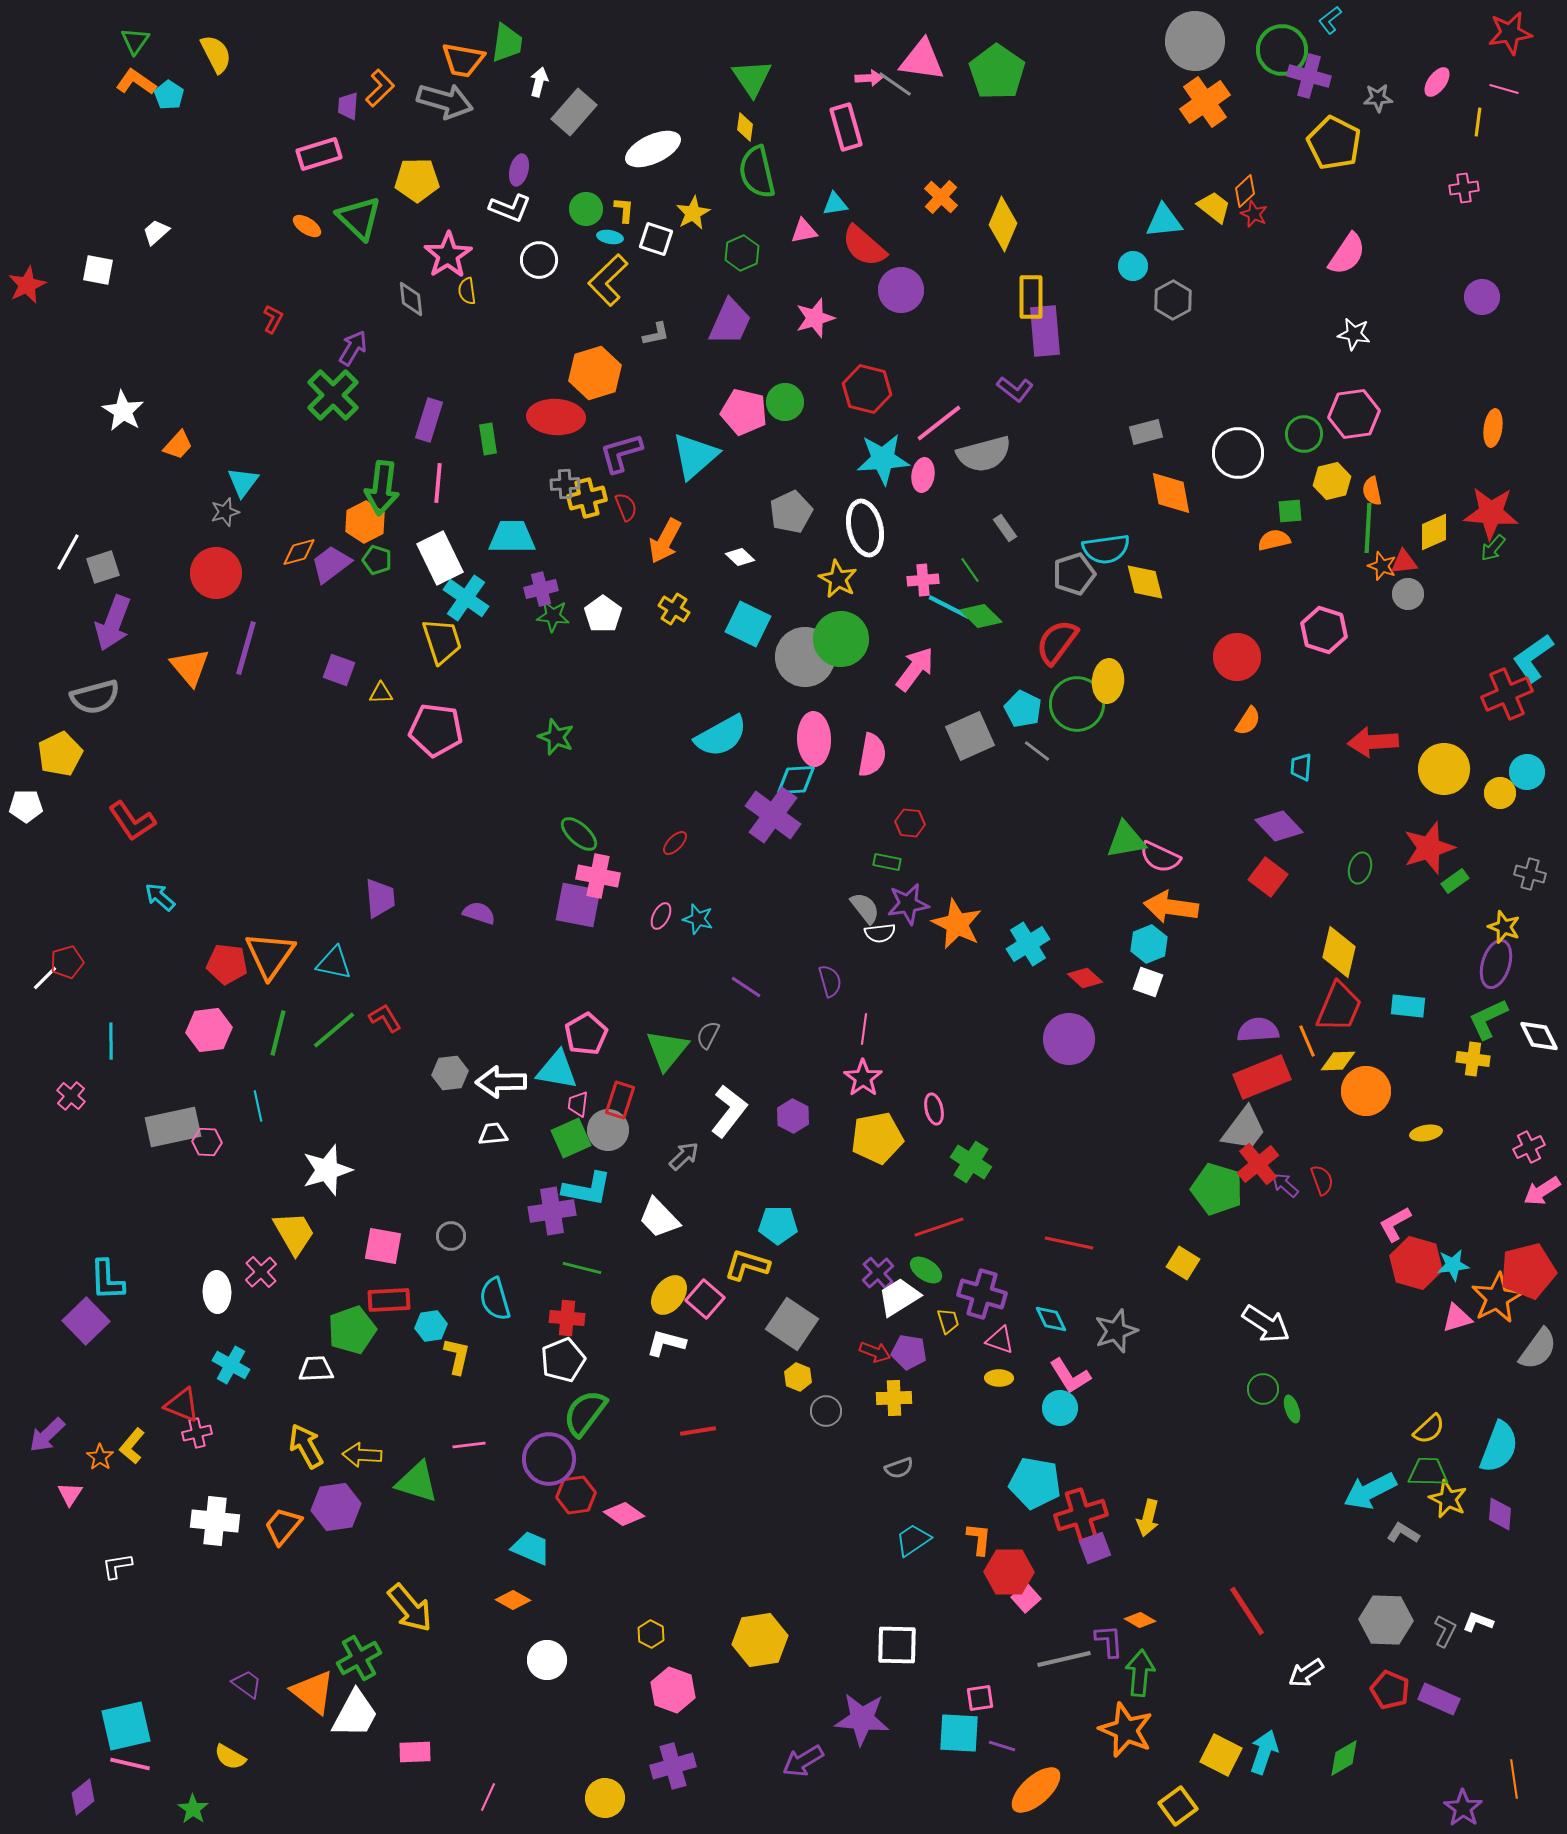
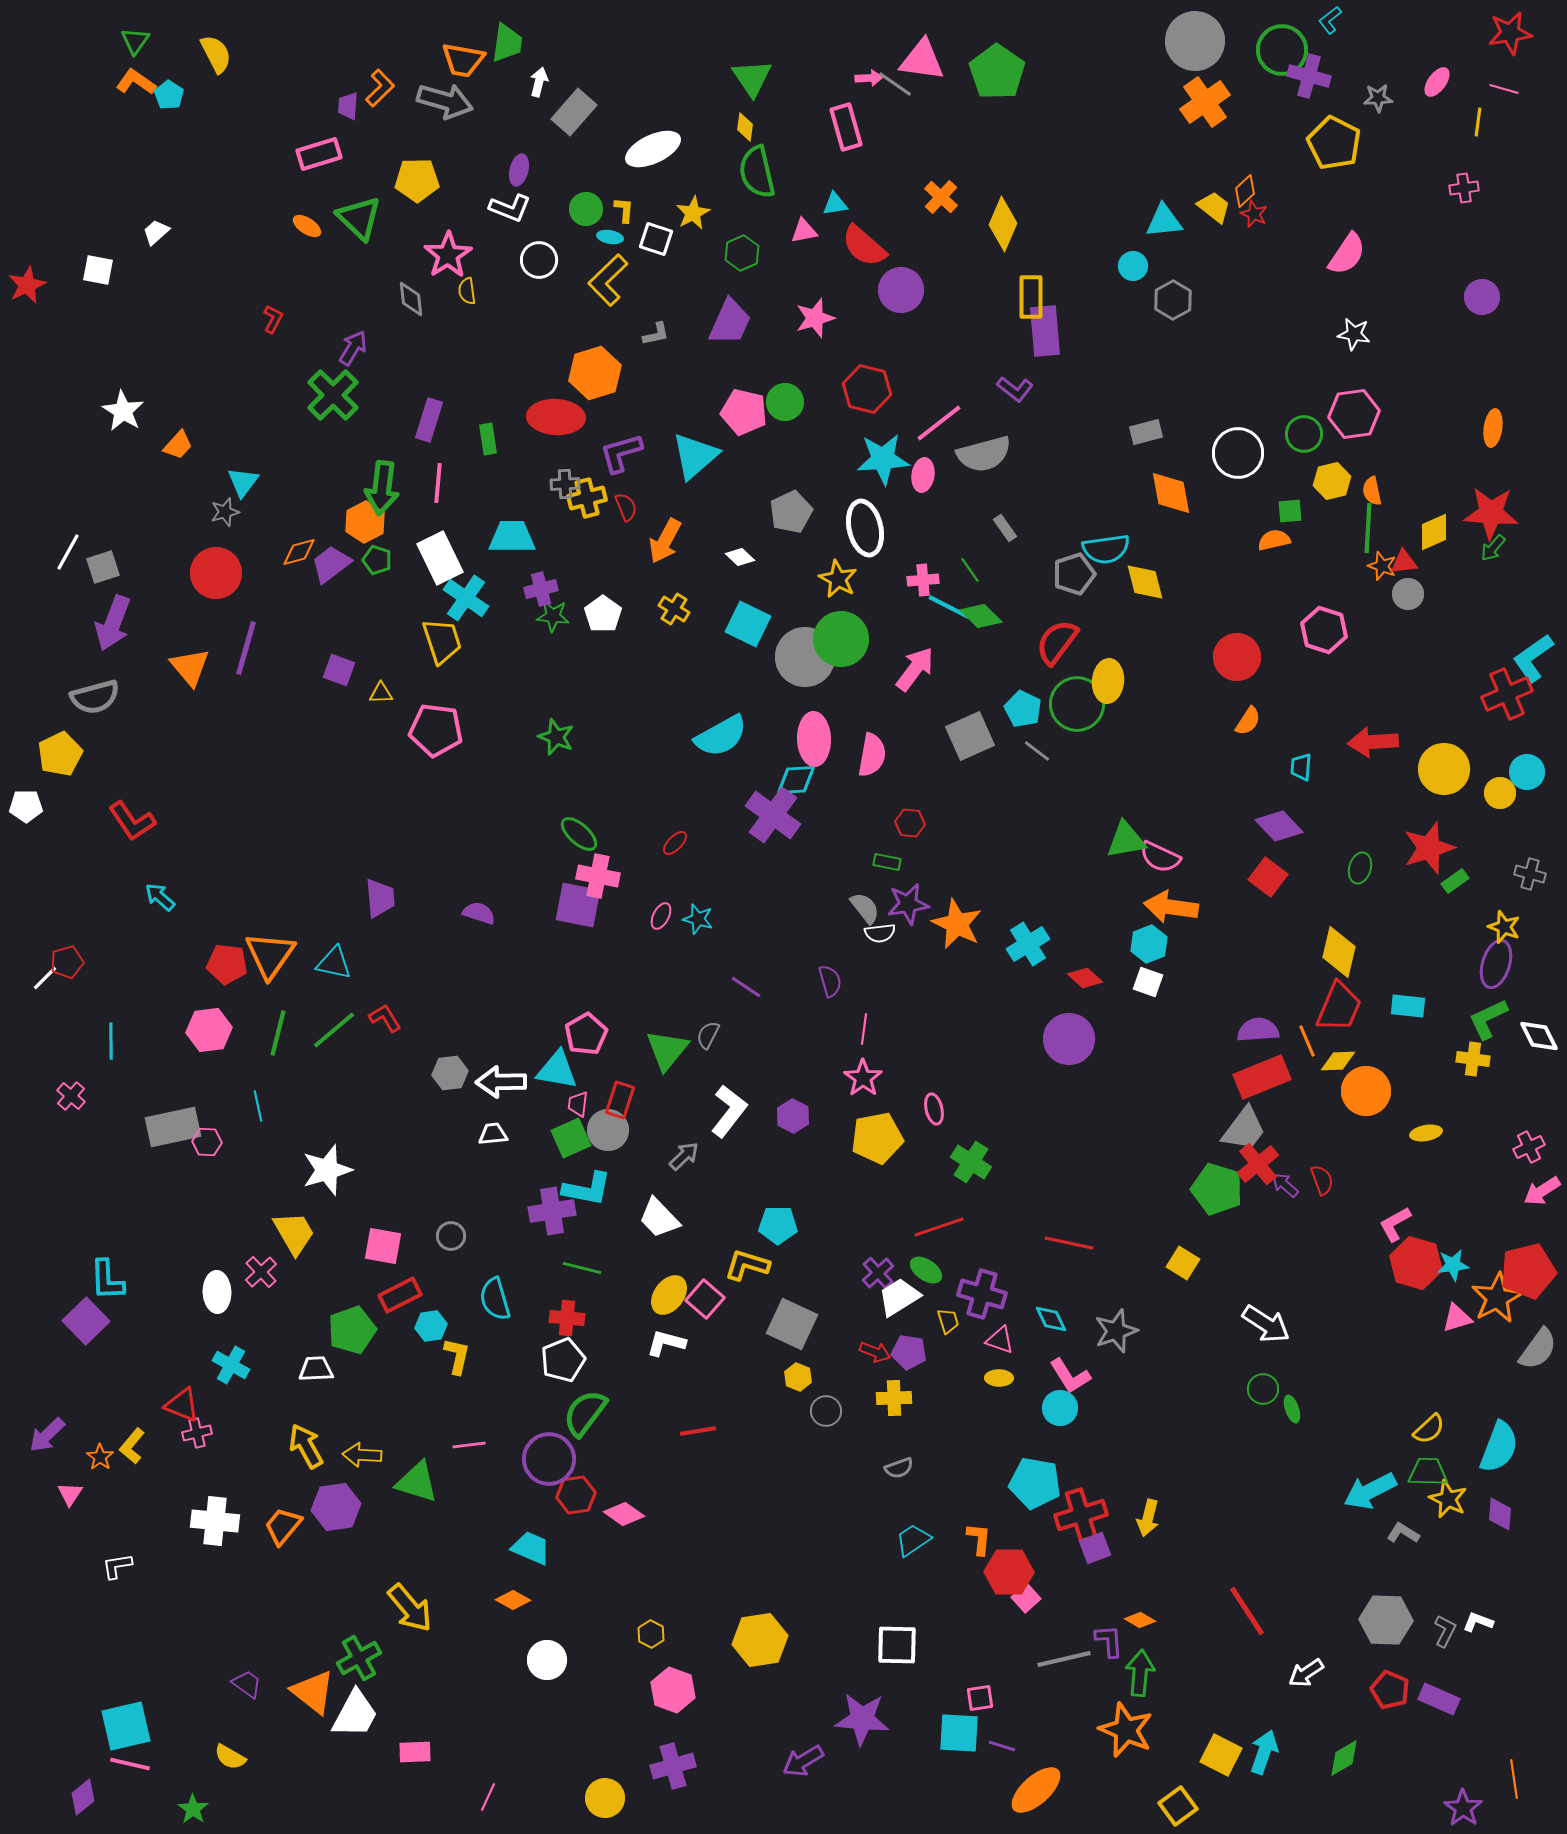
red rectangle at (389, 1300): moved 11 px right, 5 px up; rotated 24 degrees counterclockwise
gray square at (792, 1324): rotated 9 degrees counterclockwise
